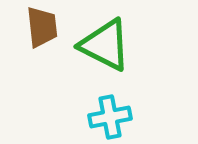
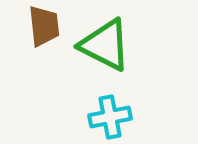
brown trapezoid: moved 2 px right, 1 px up
